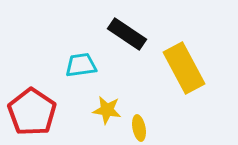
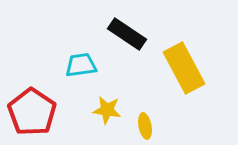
yellow ellipse: moved 6 px right, 2 px up
